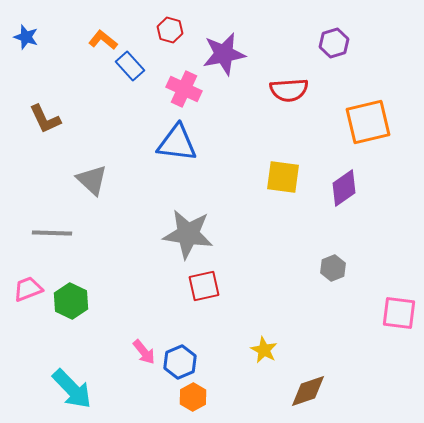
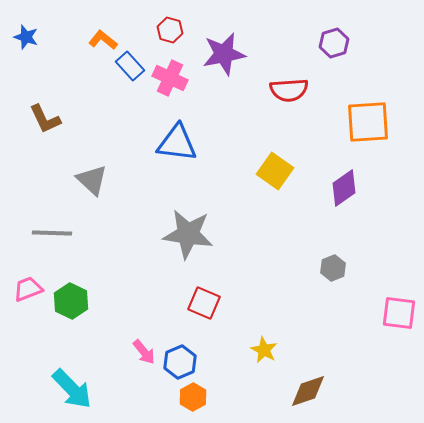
pink cross: moved 14 px left, 11 px up
orange square: rotated 9 degrees clockwise
yellow square: moved 8 px left, 6 px up; rotated 27 degrees clockwise
red square: moved 17 px down; rotated 36 degrees clockwise
